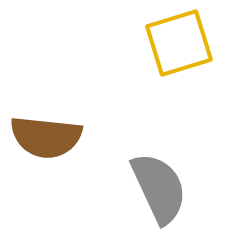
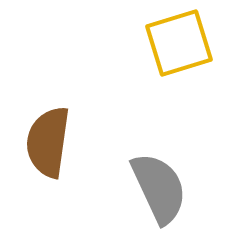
brown semicircle: moved 2 px right, 5 px down; rotated 92 degrees clockwise
